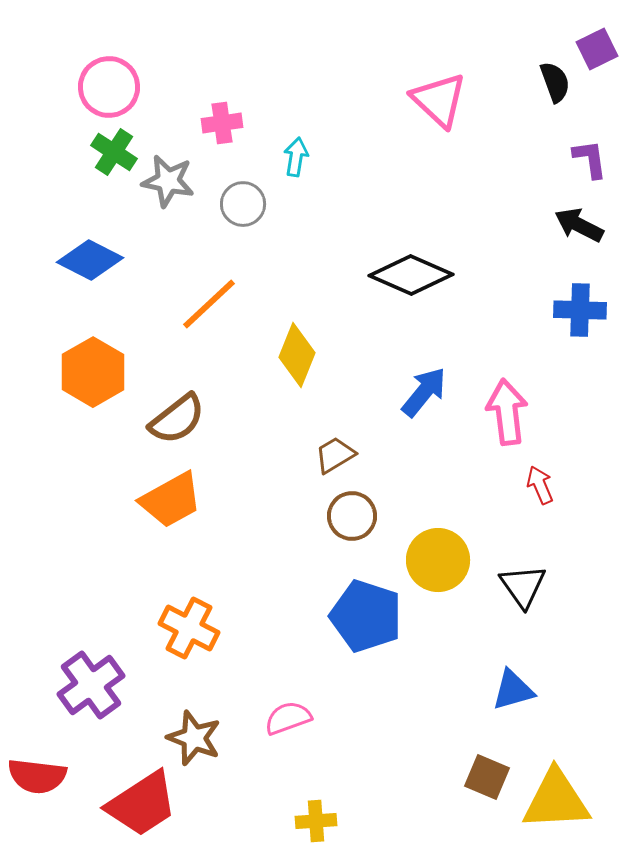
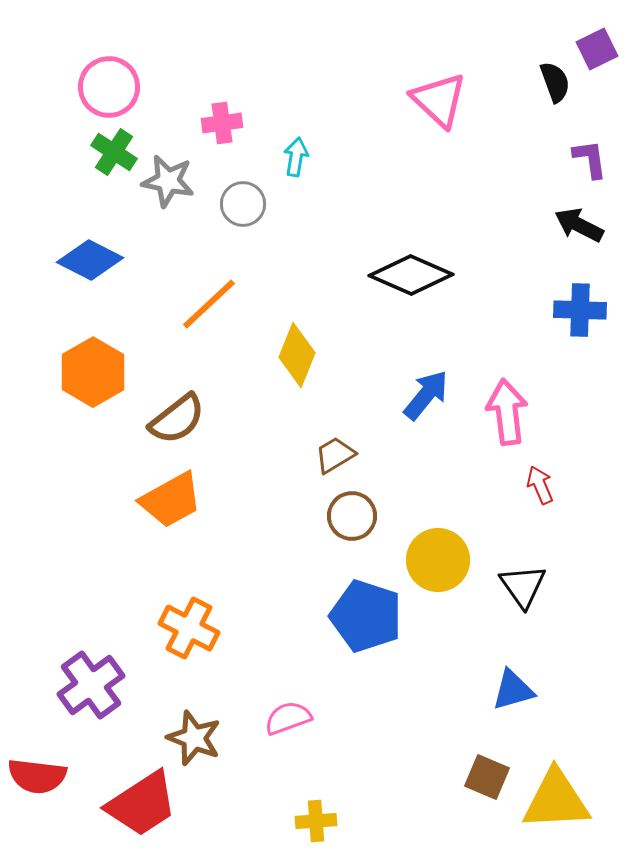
blue arrow: moved 2 px right, 3 px down
